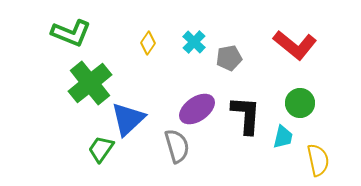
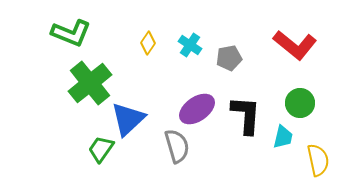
cyan cross: moved 4 px left, 3 px down; rotated 10 degrees counterclockwise
